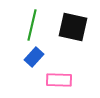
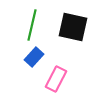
pink rectangle: moved 3 px left, 1 px up; rotated 65 degrees counterclockwise
